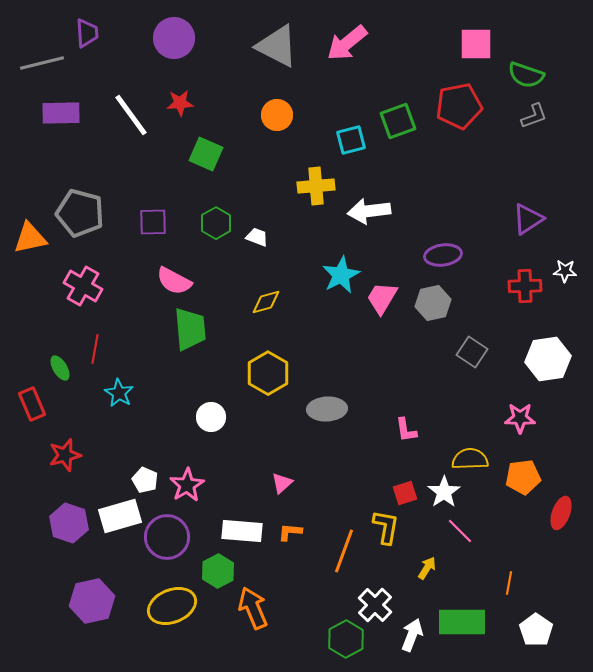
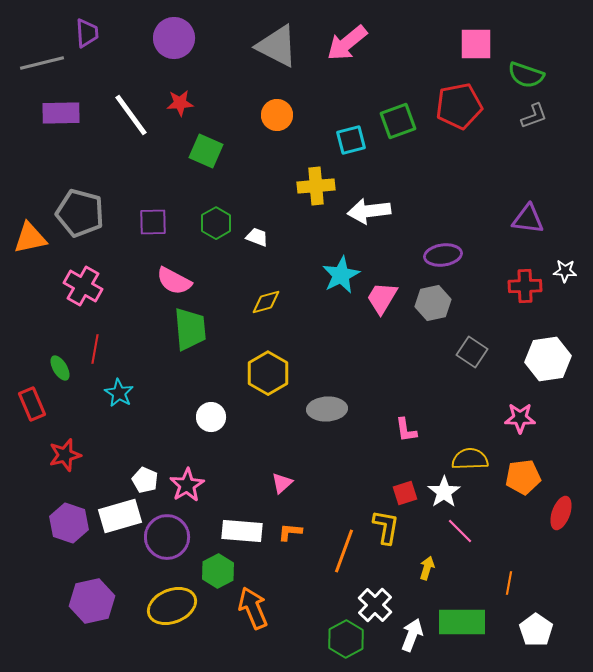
green square at (206, 154): moved 3 px up
purple triangle at (528, 219): rotated 40 degrees clockwise
yellow arrow at (427, 568): rotated 15 degrees counterclockwise
